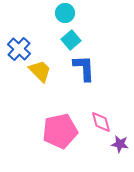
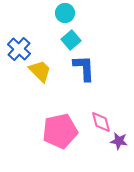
purple star: moved 1 px left, 3 px up
